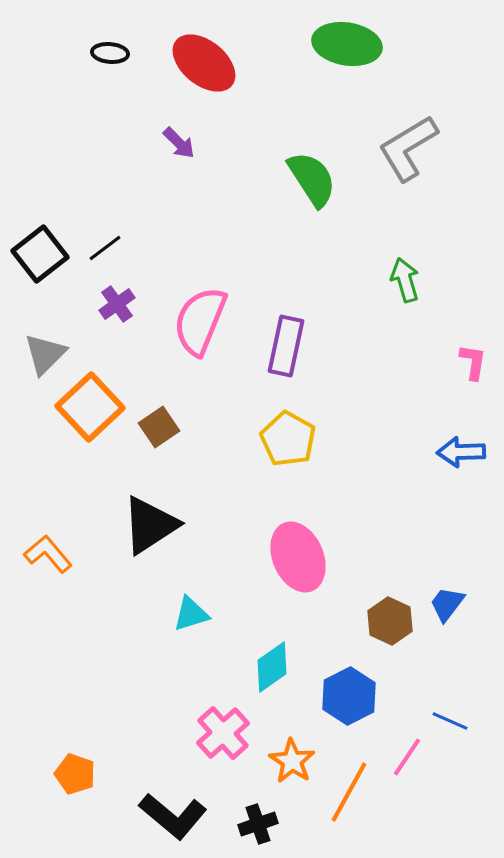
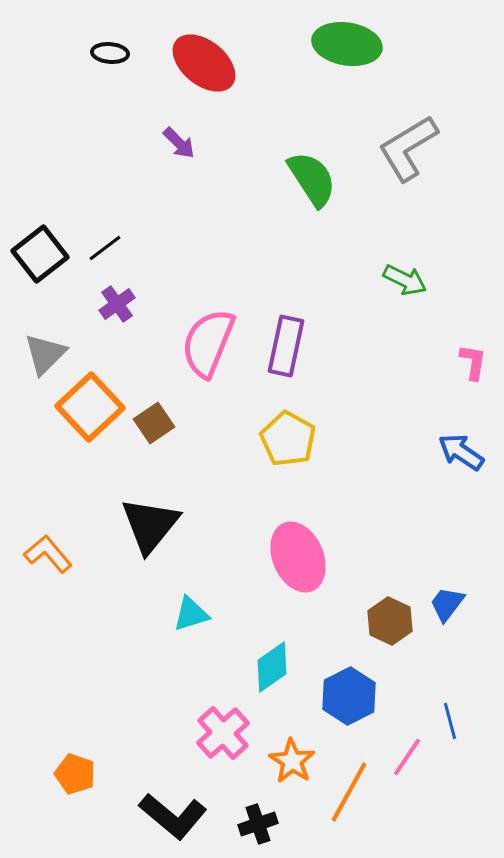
green arrow: rotated 132 degrees clockwise
pink semicircle: moved 8 px right, 22 px down
brown square: moved 5 px left, 4 px up
blue arrow: rotated 36 degrees clockwise
black triangle: rotated 18 degrees counterclockwise
blue line: rotated 51 degrees clockwise
